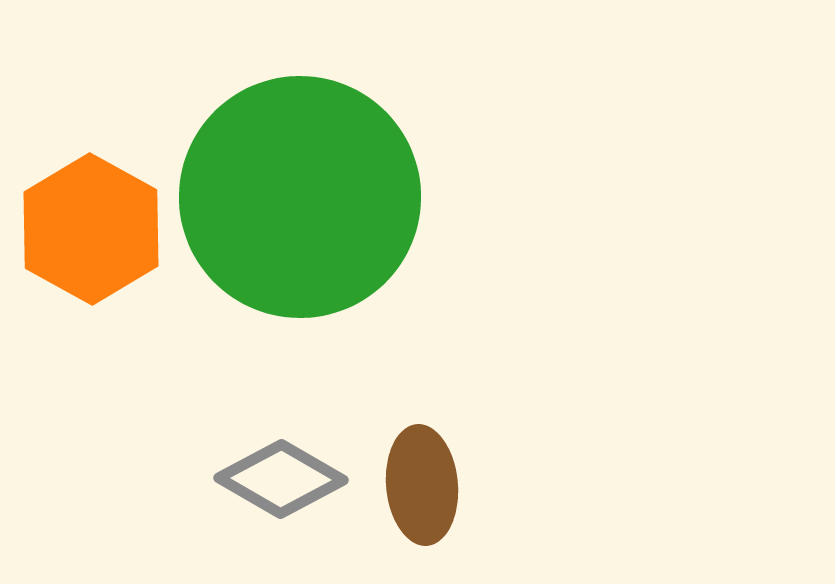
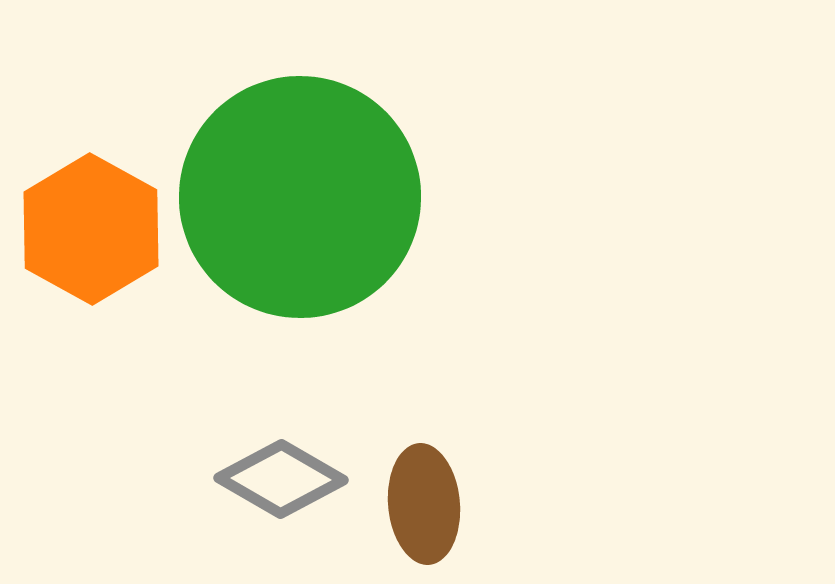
brown ellipse: moved 2 px right, 19 px down
